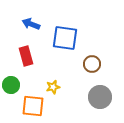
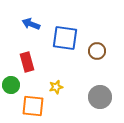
red rectangle: moved 1 px right, 6 px down
brown circle: moved 5 px right, 13 px up
yellow star: moved 3 px right
